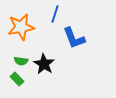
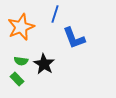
orange star: rotated 12 degrees counterclockwise
